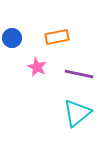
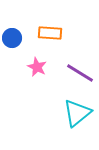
orange rectangle: moved 7 px left, 4 px up; rotated 15 degrees clockwise
purple line: moved 1 px right, 1 px up; rotated 20 degrees clockwise
